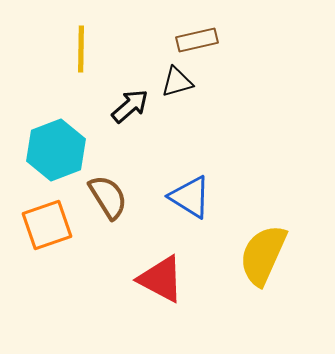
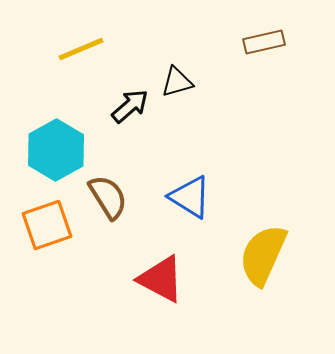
brown rectangle: moved 67 px right, 2 px down
yellow line: rotated 66 degrees clockwise
cyan hexagon: rotated 8 degrees counterclockwise
